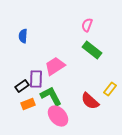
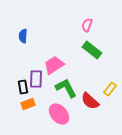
pink trapezoid: moved 1 px left, 1 px up
black rectangle: moved 1 px right, 1 px down; rotated 64 degrees counterclockwise
green L-shape: moved 15 px right, 8 px up
pink ellipse: moved 1 px right, 2 px up
